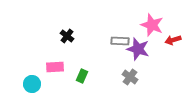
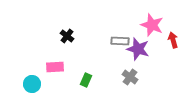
red arrow: rotated 91 degrees clockwise
green rectangle: moved 4 px right, 4 px down
